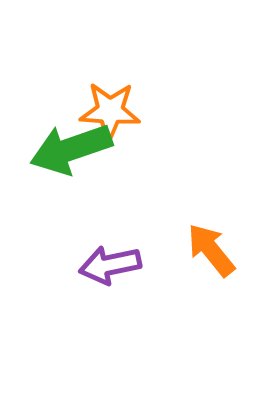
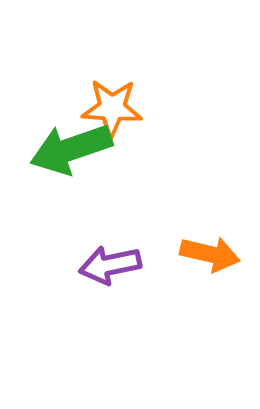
orange star: moved 2 px right, 3 px up
orange arrow: moved 1 px left, 4 px down; rotated 142 degrees clockwise
